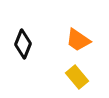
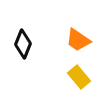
yellow rectangle: moved 2 px right
